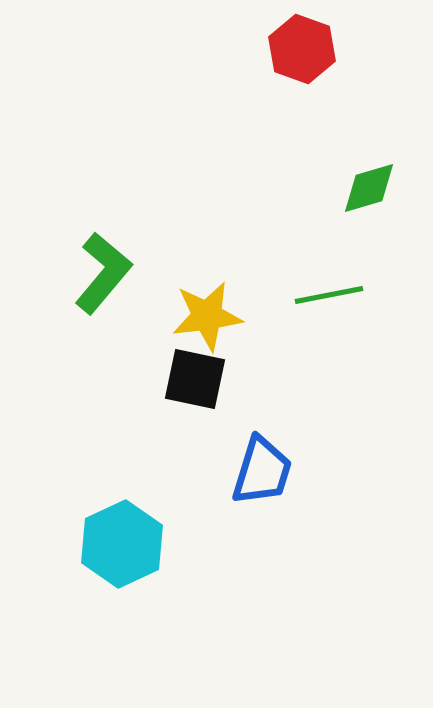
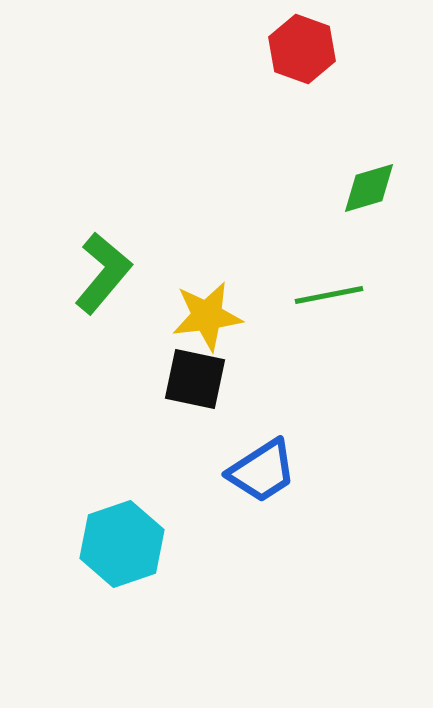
blue trapezoid: rotated 40 degrees clockwise
cyan hexagon: rotated 6 degrees clockwise
